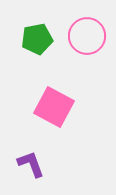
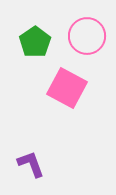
green pentagon: moved 2 px left, 3 px down; rotated 24 degrees counterclockwise
pink square: moved 13 px right, 19 px up
